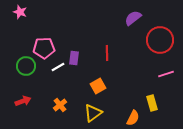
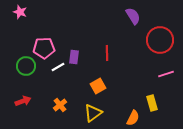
purple semicircle: moved 2 px up; rotated 96 degrees clockwise
purple rectangle: moved 1 px up
